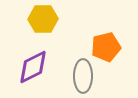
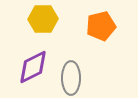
orange pentagon: moved 5 px left, 21 px up
gray ellipse: moved 12 px left, 2 px down
